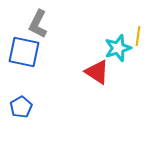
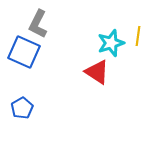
cyan star: moved 7 px left, 5 px up
blue square: rotated 12 degrees clockwise
blue pentagon: moved 1 px right, 1 px down
